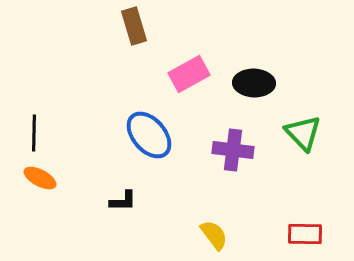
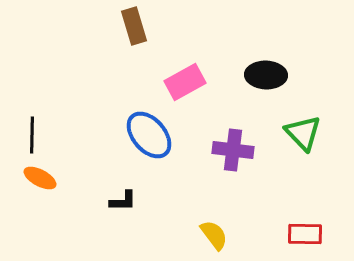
pink rectangle: moved 4 px left, 8 px down
black ellipse: moved 12 px right, 8 px up
black line: moved 2 px left, 2 px down
